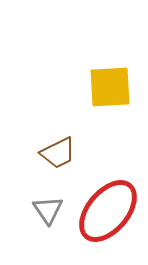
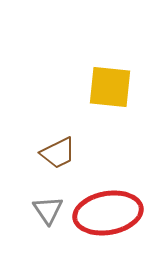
yellow square: rotated 9 degrees clockwise
red ellipse: moved 2 px down; rotated 40 degrees clockwise
